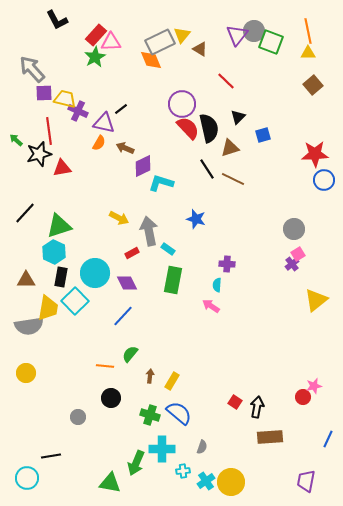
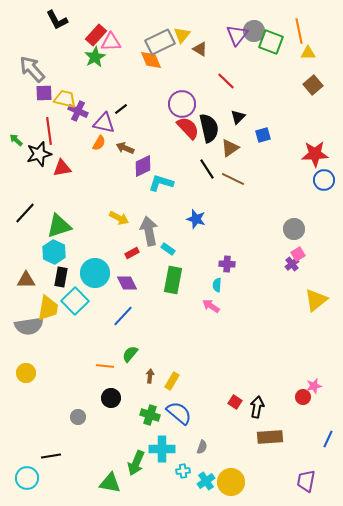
orange line at (308, 31): moved 9 px left
brown triangle at (230, 148): rotated 18 degrees counterclockwise
